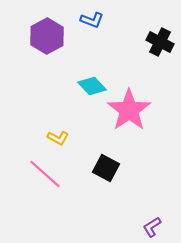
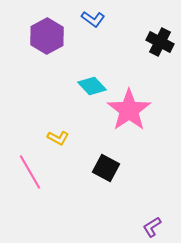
blue L-shape: moved 1 px right, 1 px up; rotated 15 degrees clockwise
pink line: moved 15 px left, 2 px up; rotated 18 degrees clockwise
